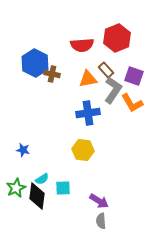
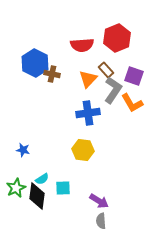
orange triangle: rotated 36 degrees counterclockwise
